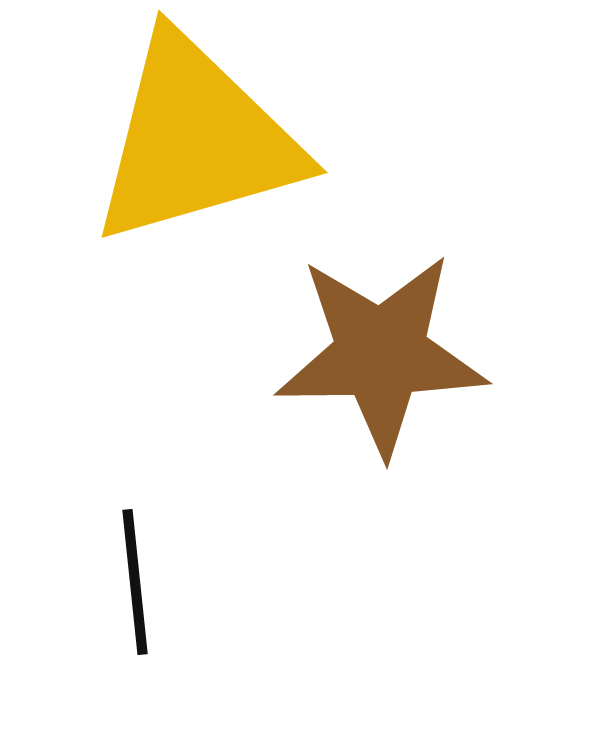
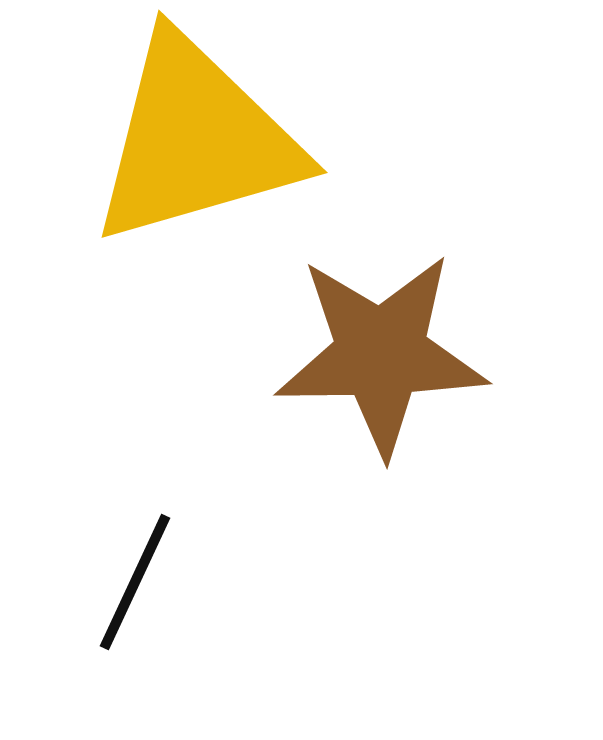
black line: rotated 31 degrees clockwise
